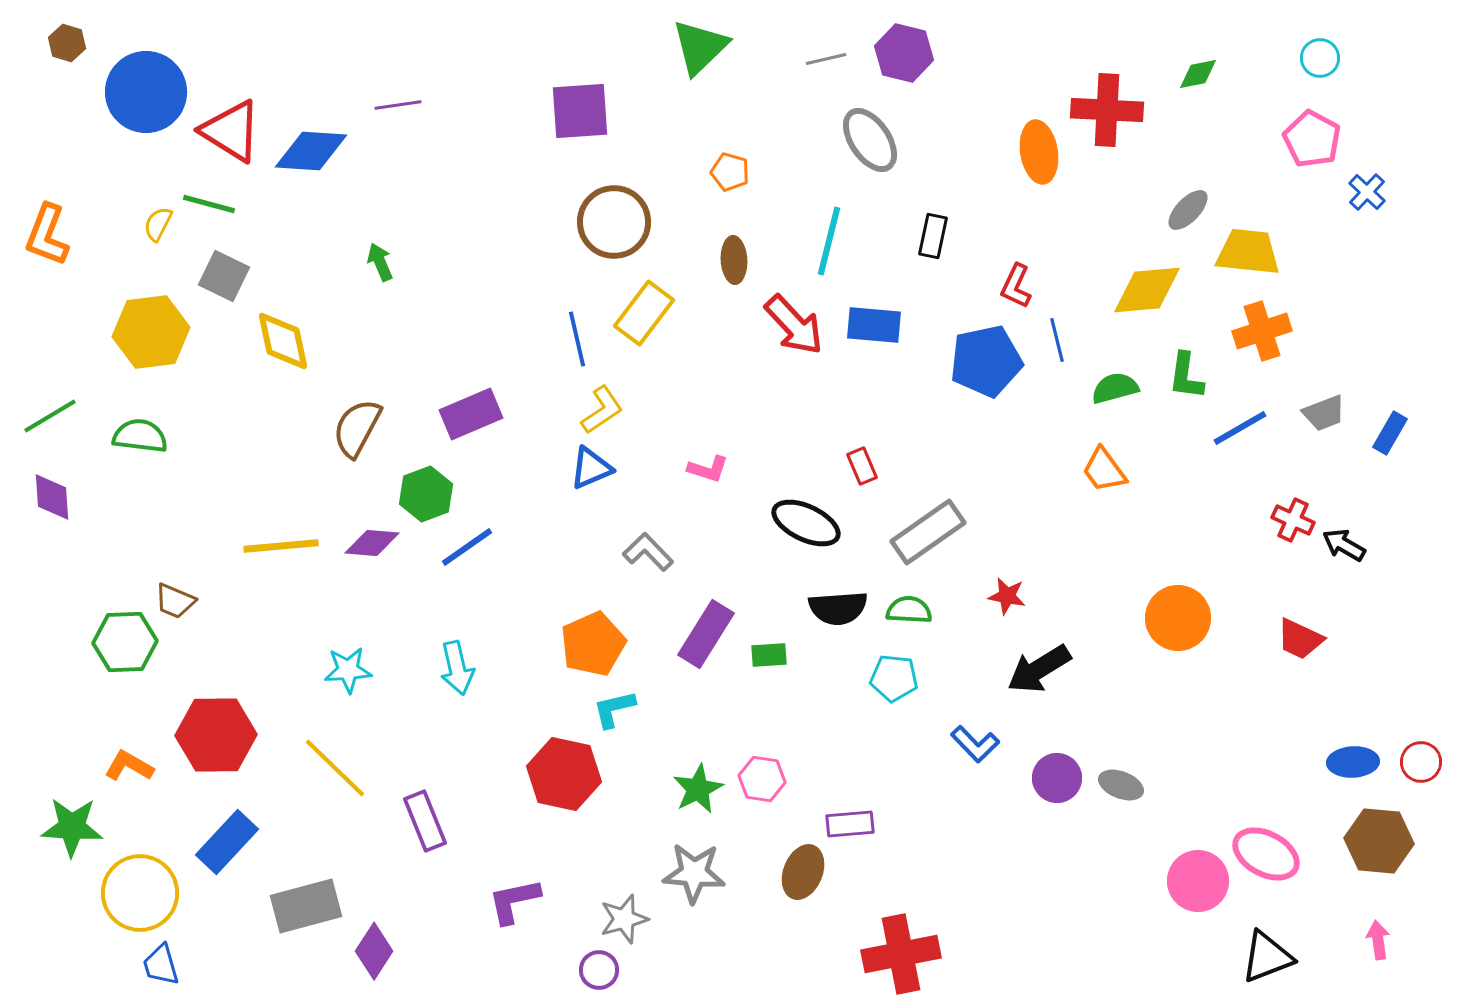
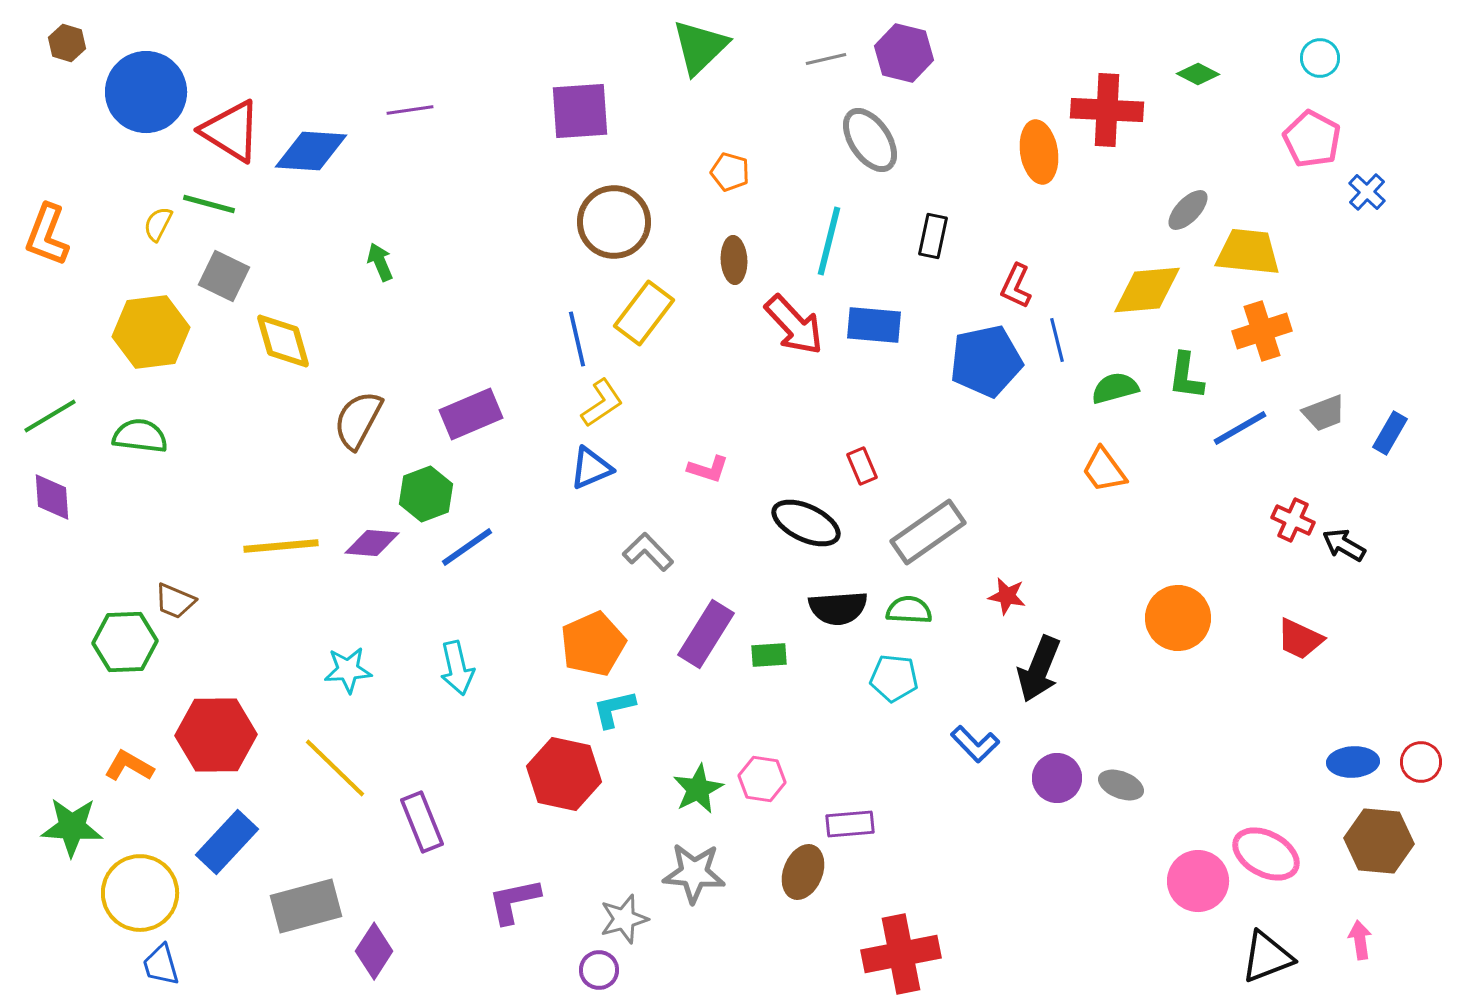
green diamond at (1198, 74): rotated 39 degrees clockwise
purple line at (398, 105): moved 12 px right, 5 px down
yellow diamond at (283, 341): rotated 4 degrees counterclockwise
yellow L-shape at (602, 410): moved 7 px up
brown semicircle at (357, 428): moved 1 px right, 8 px up
black arrow at (1039, 669): rotated 36 degrees counterclockwise
purple rectangle at (425, 821): moved 3 px left, 1 px down
pink arrow at (1378, 940): moved 18 px left
